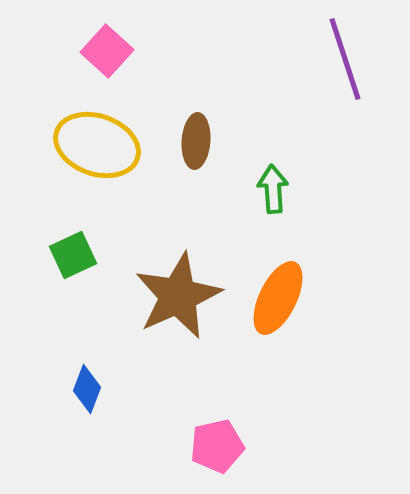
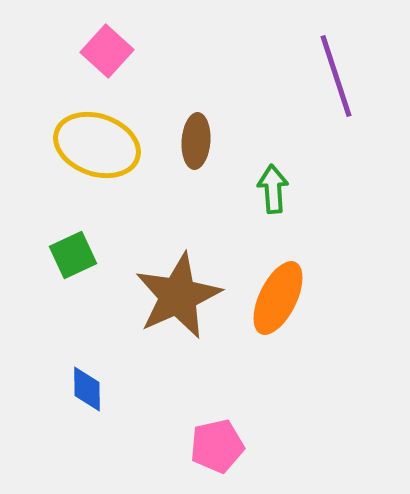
purple line: moved 9 px left, 17 px down
blue diamond: rotated 21 degrees counterclockwise
